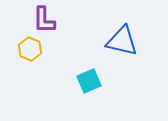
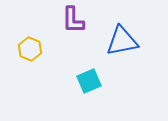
purple L-shape: moved 29 px right
blue triangle: rotated 24 degrees counterclockwise
